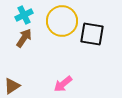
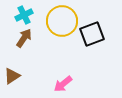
black square: rotated 30 degrees counterclockwise
brown triangle: moved 10 px up
